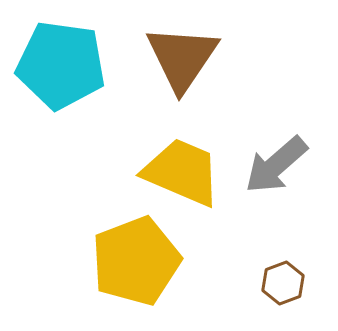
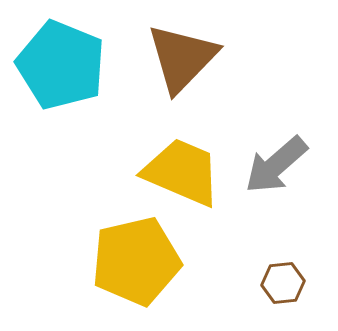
brown triangle: rotated 10 degrees clockwise
cyan pentagon: rotated 14 degrees clockwise
yellow pentagon: rotated 8 degrees clockwise
brown hexagon: rotated 15 degrees clockwise
